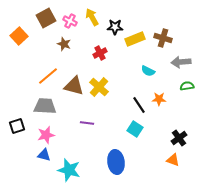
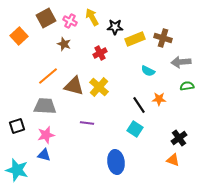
cyan star: moved 52 px left
